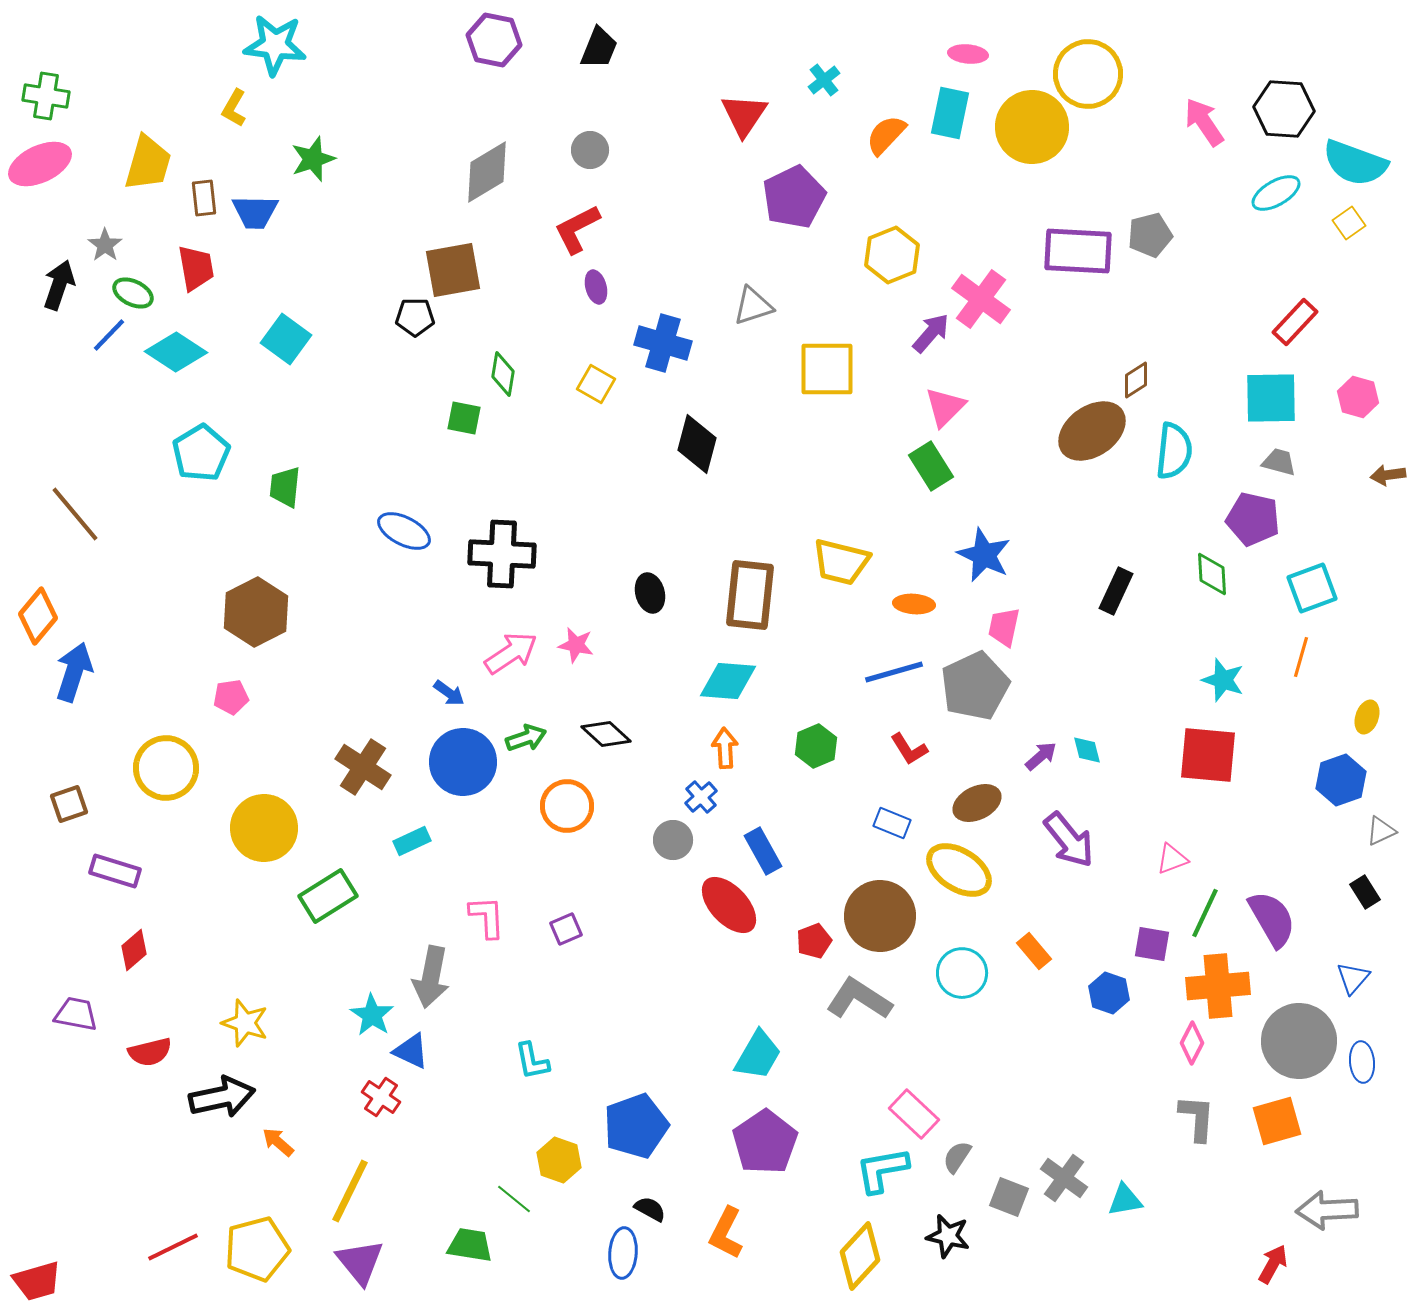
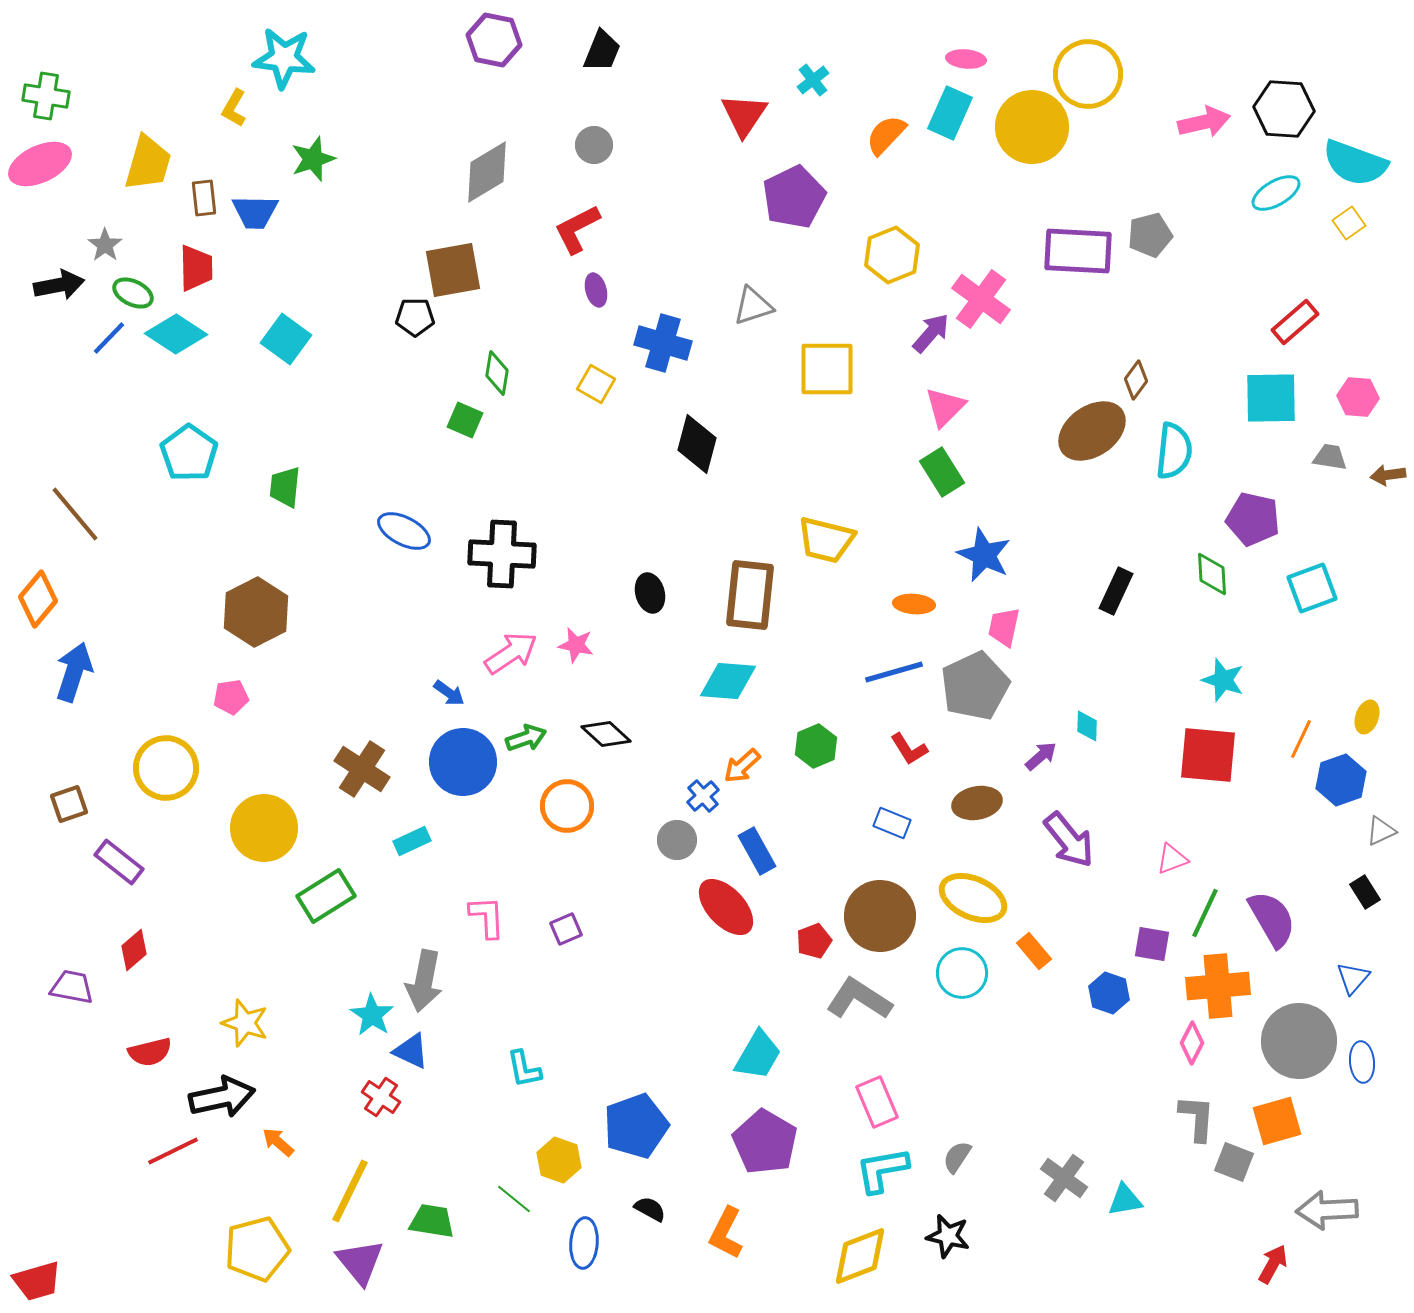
cyan star at (275, 45): moved 9 px right, 13 px down
black trapezoid at (599, 48): moved 3 px right, 3 px down
pink ellipse at (968, 54): moved 2 px left, 5 px down
cyan cross at (824, 80): moved 11 px left
cyan rectangle at (950, 113): rotated 12 degrees clockwise
pink arrow at (1204, 122): rotated 111 degrees clockwise
gray circle at (590, 150): moved 4 px right, 5 px up
red trapezoid at (196, 268): rotated 9 degrees clockwise
black arrow at (59, 285): rotated 60 degrees clockwise
purple ellipse at (596, 287): moved 3 px down
red rectangle at (1295, 322): rotated 6 degrees clockwise
blue line at (109, 335): moved 3 px down
cyan diamond at (176, 352): moved 18 px up
green diamond at (503, 374): moved 6 px left, 1 px up
brown diamond at (1136, 380): rotated 21 degrees counterclockwise
pink hexagon at (1358, 397): rotated 12 degrees counterclockwise
green square at (464, 418): moved 1 px right, 2 px down; rotated 12 degrees clockwise
cyan pentagon at (201, 453): moved 12 px left; rotated 6 degrees counterclockwise
gray trapezoid at (1279, 462): moved 51 px right, 5 px up; rotated 6 degrees counterclockwise
green rectangle at (931, 466): moved 11 px right, 6 px down
yellow trapezoid at (841, 562): moved 15 px left, 22 px up
orange diamond at (38, 616): moved 17 px up
orange line at (1301, 657): moved 82 px down; rotated 9 degrees clockwise
orange arrow at (725, 748): moved 17 px right, 18 px down; rotated 129 degrees counterclockwise
cyan diamond at (1087, 750): moved 24 px up; rotated 16 degrees clockwise
brown cross at (363, 767): moved 1 px left, 2 px down
blue cross at (701, 797): moved 2 px right, 1 px up
brown ellipse at (977, 803): rotated 15 degrees clockwise
gray circle at (673, 840): moved 4 px right
blue rectangle at (763, 851): moved 6 px left
yellow ellipse at (959, 870): moved 14 px right, 28 px down; rotated 8 degrees counterclockwise
purple rectangle at (115, 871): moved 4 px right, 9 px up; rotated 21 degrees clockwise
green rectangle at (328, 896): moved 2 px left
red ellipse at (729, 905): moved 3 px left, 2 px down
gray arrow at (431, 977): moved 7 px left, 4 px down
purple trapezoid at (76, 1014): moved 4 px left, 27 px up
cyan L-shape at (532, 1061): moved 8 px left, 8 px down
pink rectangle at (914, 1114): moved 37 px left, 12 px up; rotated 24 degrees clockwise
purple pentagon at (765, 1142): rotated 8 degrees counterclockwise
gray square at (1009, 1197): moved 225 px right, 35 px up
green trapezoid at (470, 1245): moved 38 px left, 24 px up
red line at (173, 1247): moved 96 px up
blue ellipse at (623, 1253): moved 39 px left, 10 px up
yellow diamond at (860, 1256): rotated 26 degrees clockwise
